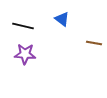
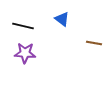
purple star: moved 1 px up
